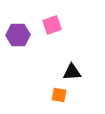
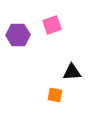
orange square: moved 4 px left
